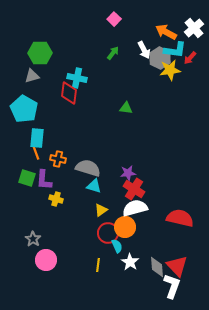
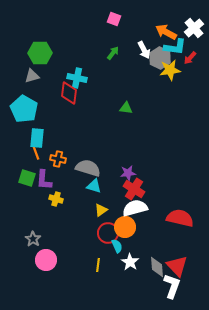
pink square: rotated 24 degrees counterclockwise
cyan L-shape: moved 3 px up
